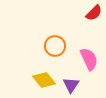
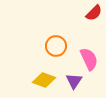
orange circle: moved 1 px right
yellow diamond: rotated 30 degrees counterclockwise
purple triangle: moved 3 px right, 4 px up
